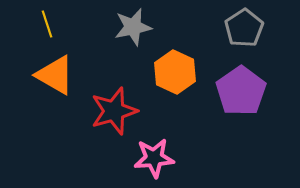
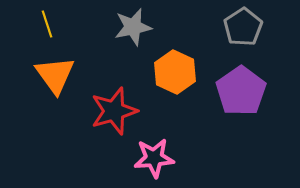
gray pentagon: moved 1 px left, 1 px up
orange triangle: rotated 24 degrees clockwise
